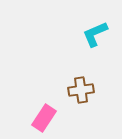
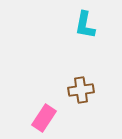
cyan L-shape: moved 10 px left, 9 px up; rotated 56 degrees counterclockwise
